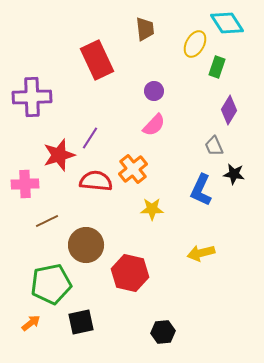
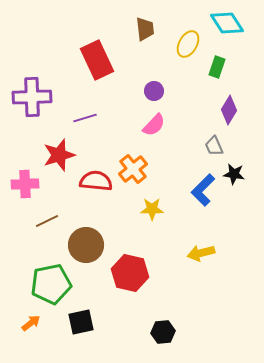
yellow ellipse: moved 7 px left
purple line: moved 5 px left, 20 px up; rotated 40 degrees clockwise
blue L-shape: moved 2 px right; rotated 20 degrees clockwise
